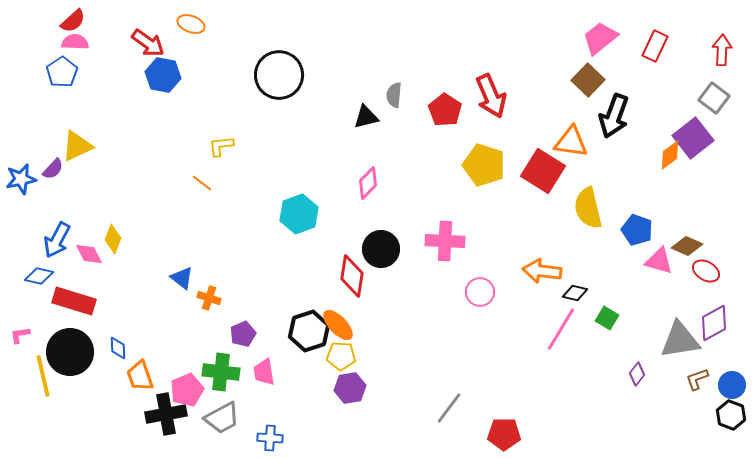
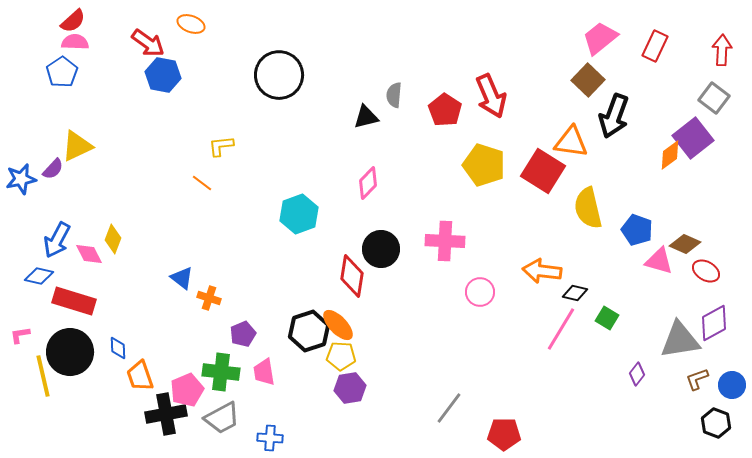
brown diamond at (687, 246): moved 2 px left, 2 px up
black hexagon at (731, 415): moved 15 px left, 8 px down
